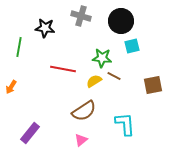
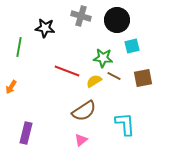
black circle: moved 4 px left, 1 px up
green star: moved 1 px right
red line: moved 4 px right, 2 px down; rotated 10 degrees clockwise
brown square: moved 10 px left, 7 px up
purple rectangle: moved 4 px left; rotated 25 degrees counterclockwise
